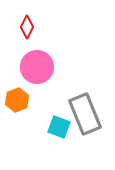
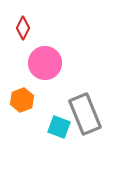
red diamond: moved 4 px left, 1 px down
pink circle: moved 8 px right, 4 px up
orange hexagon: moved 5 px right
